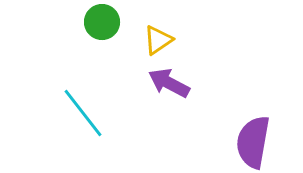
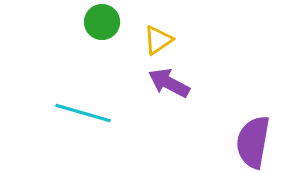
cyan line: rotated 36 degrees counterclockwise
